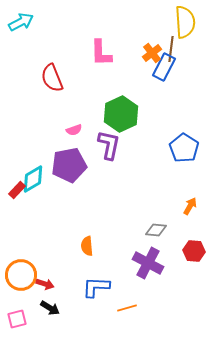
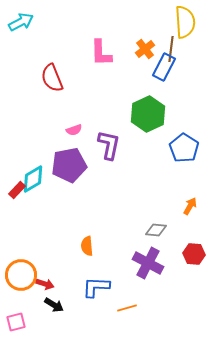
orange cross: moved 7 px left, 4 px up
green hexagon: moved 27 px right
red hexagon: moved 3 px down
black arrow: moved 4 px right, 3 px up
pink square: moved 1 px left, 3 px down
